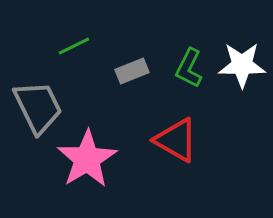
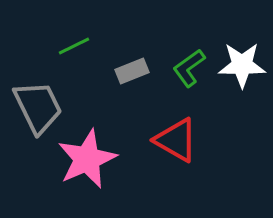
green L-shape: rotated 27 degrees clockwise
pink star: rotated 8 degrees clockwise
